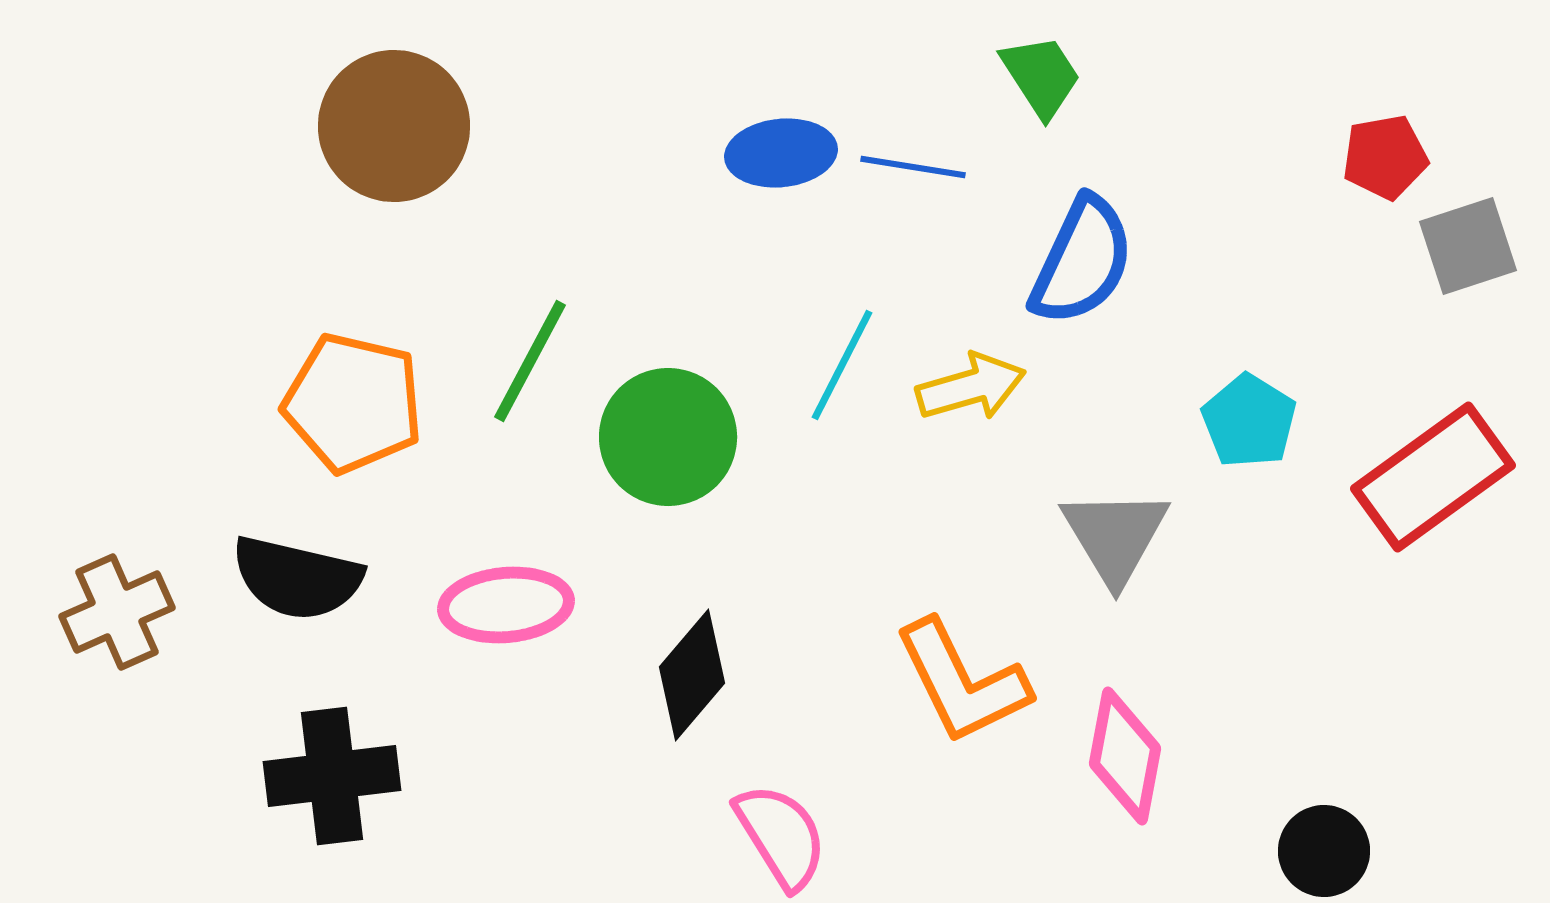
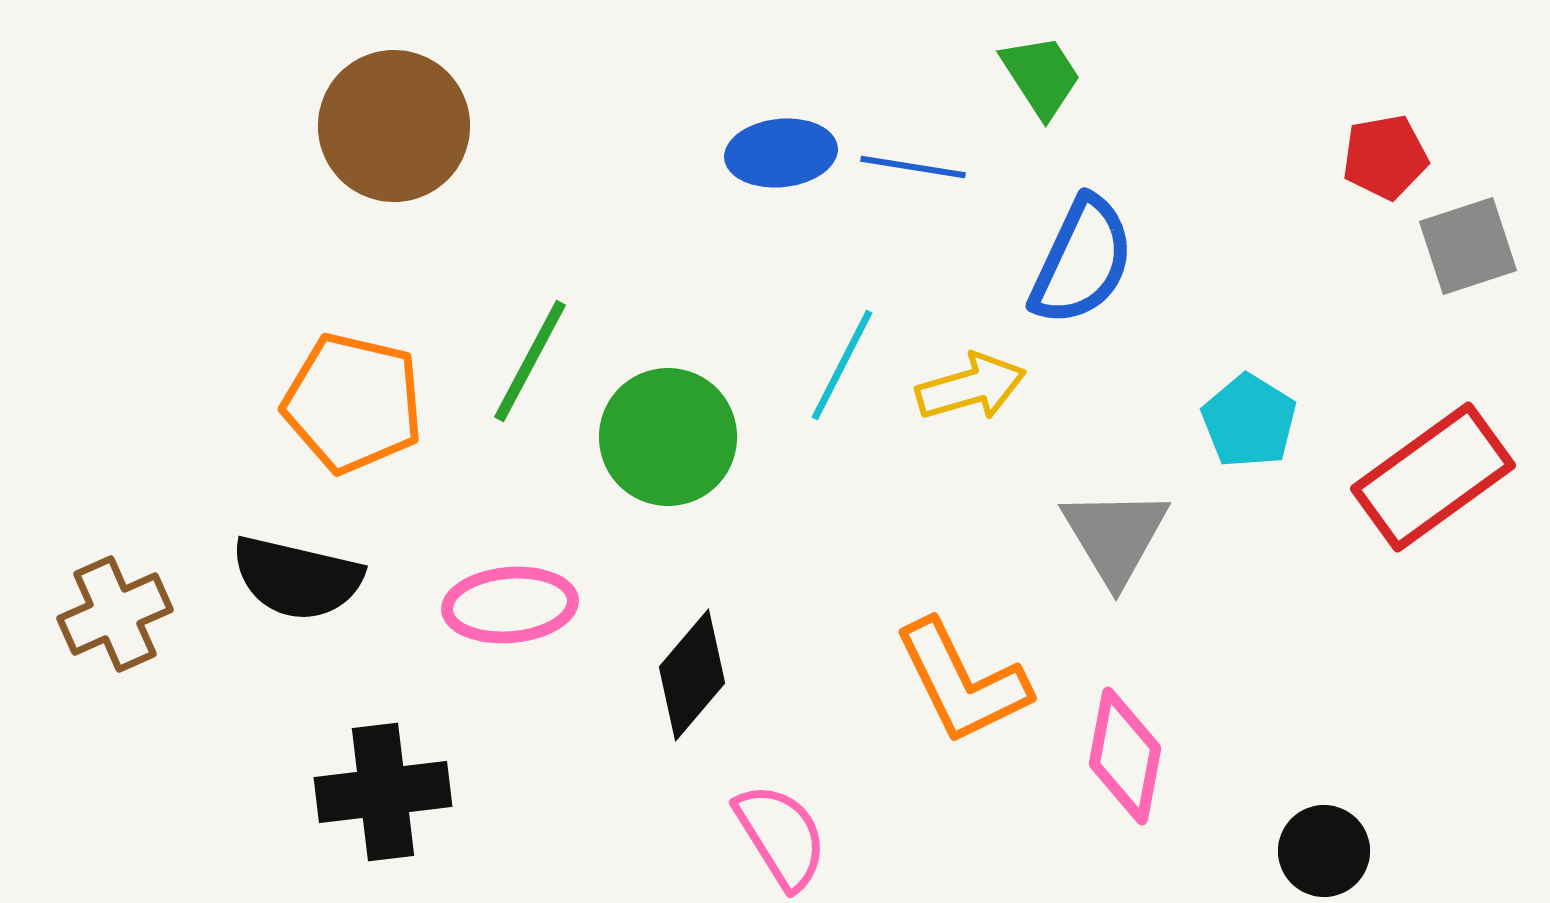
pink ellipse: moved 4 px right
brown cross: moved 2 px left, 2 px down
black cross: moved 51 px right, 16 px down
